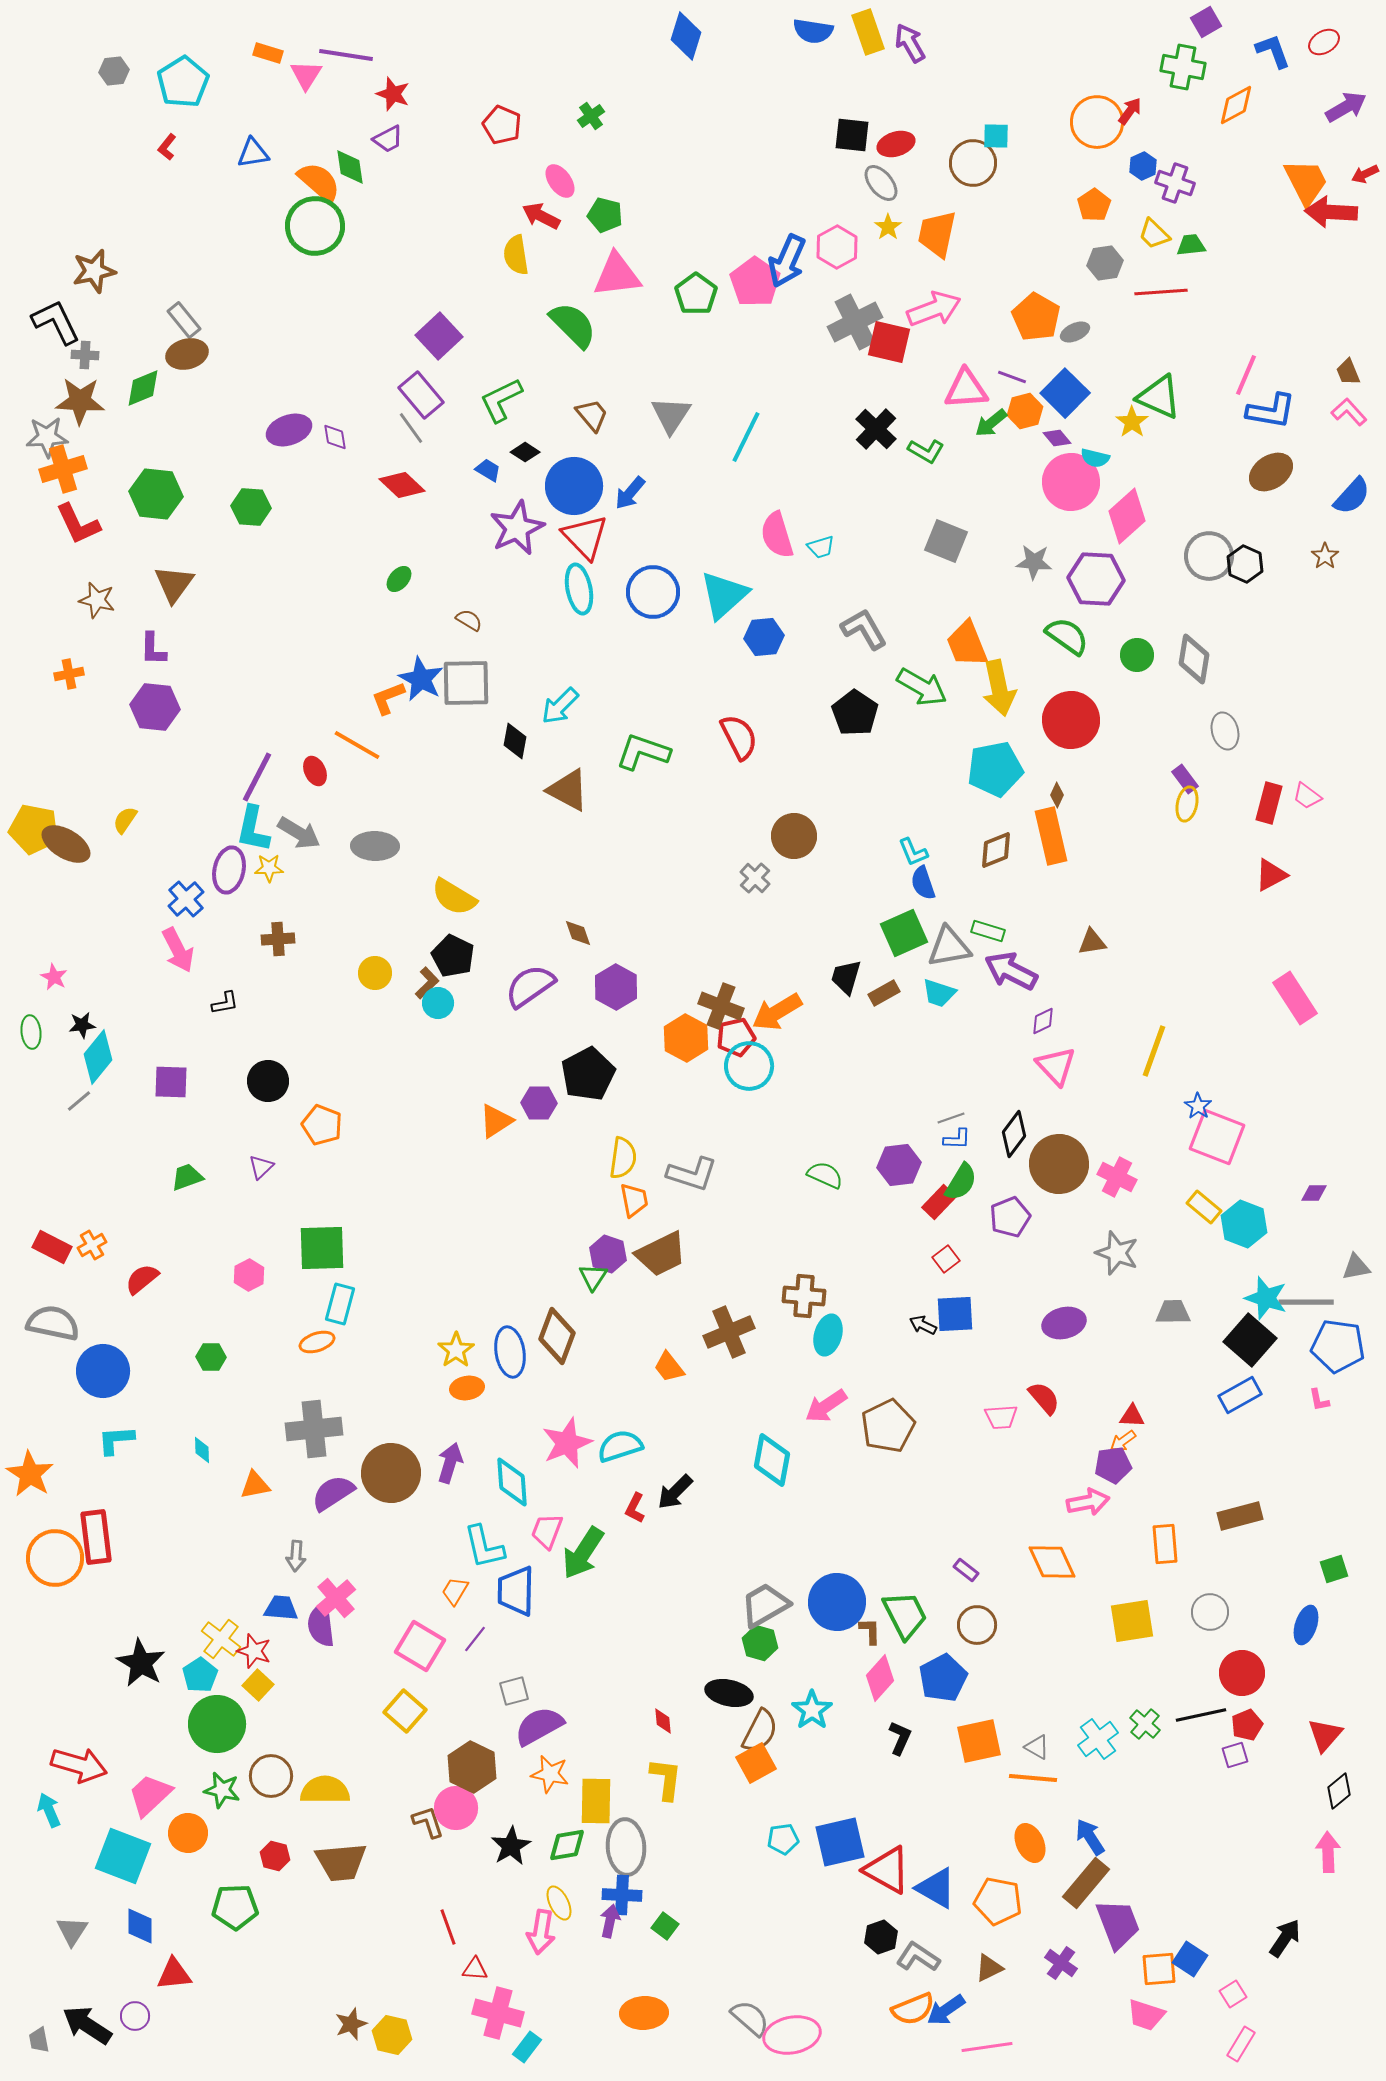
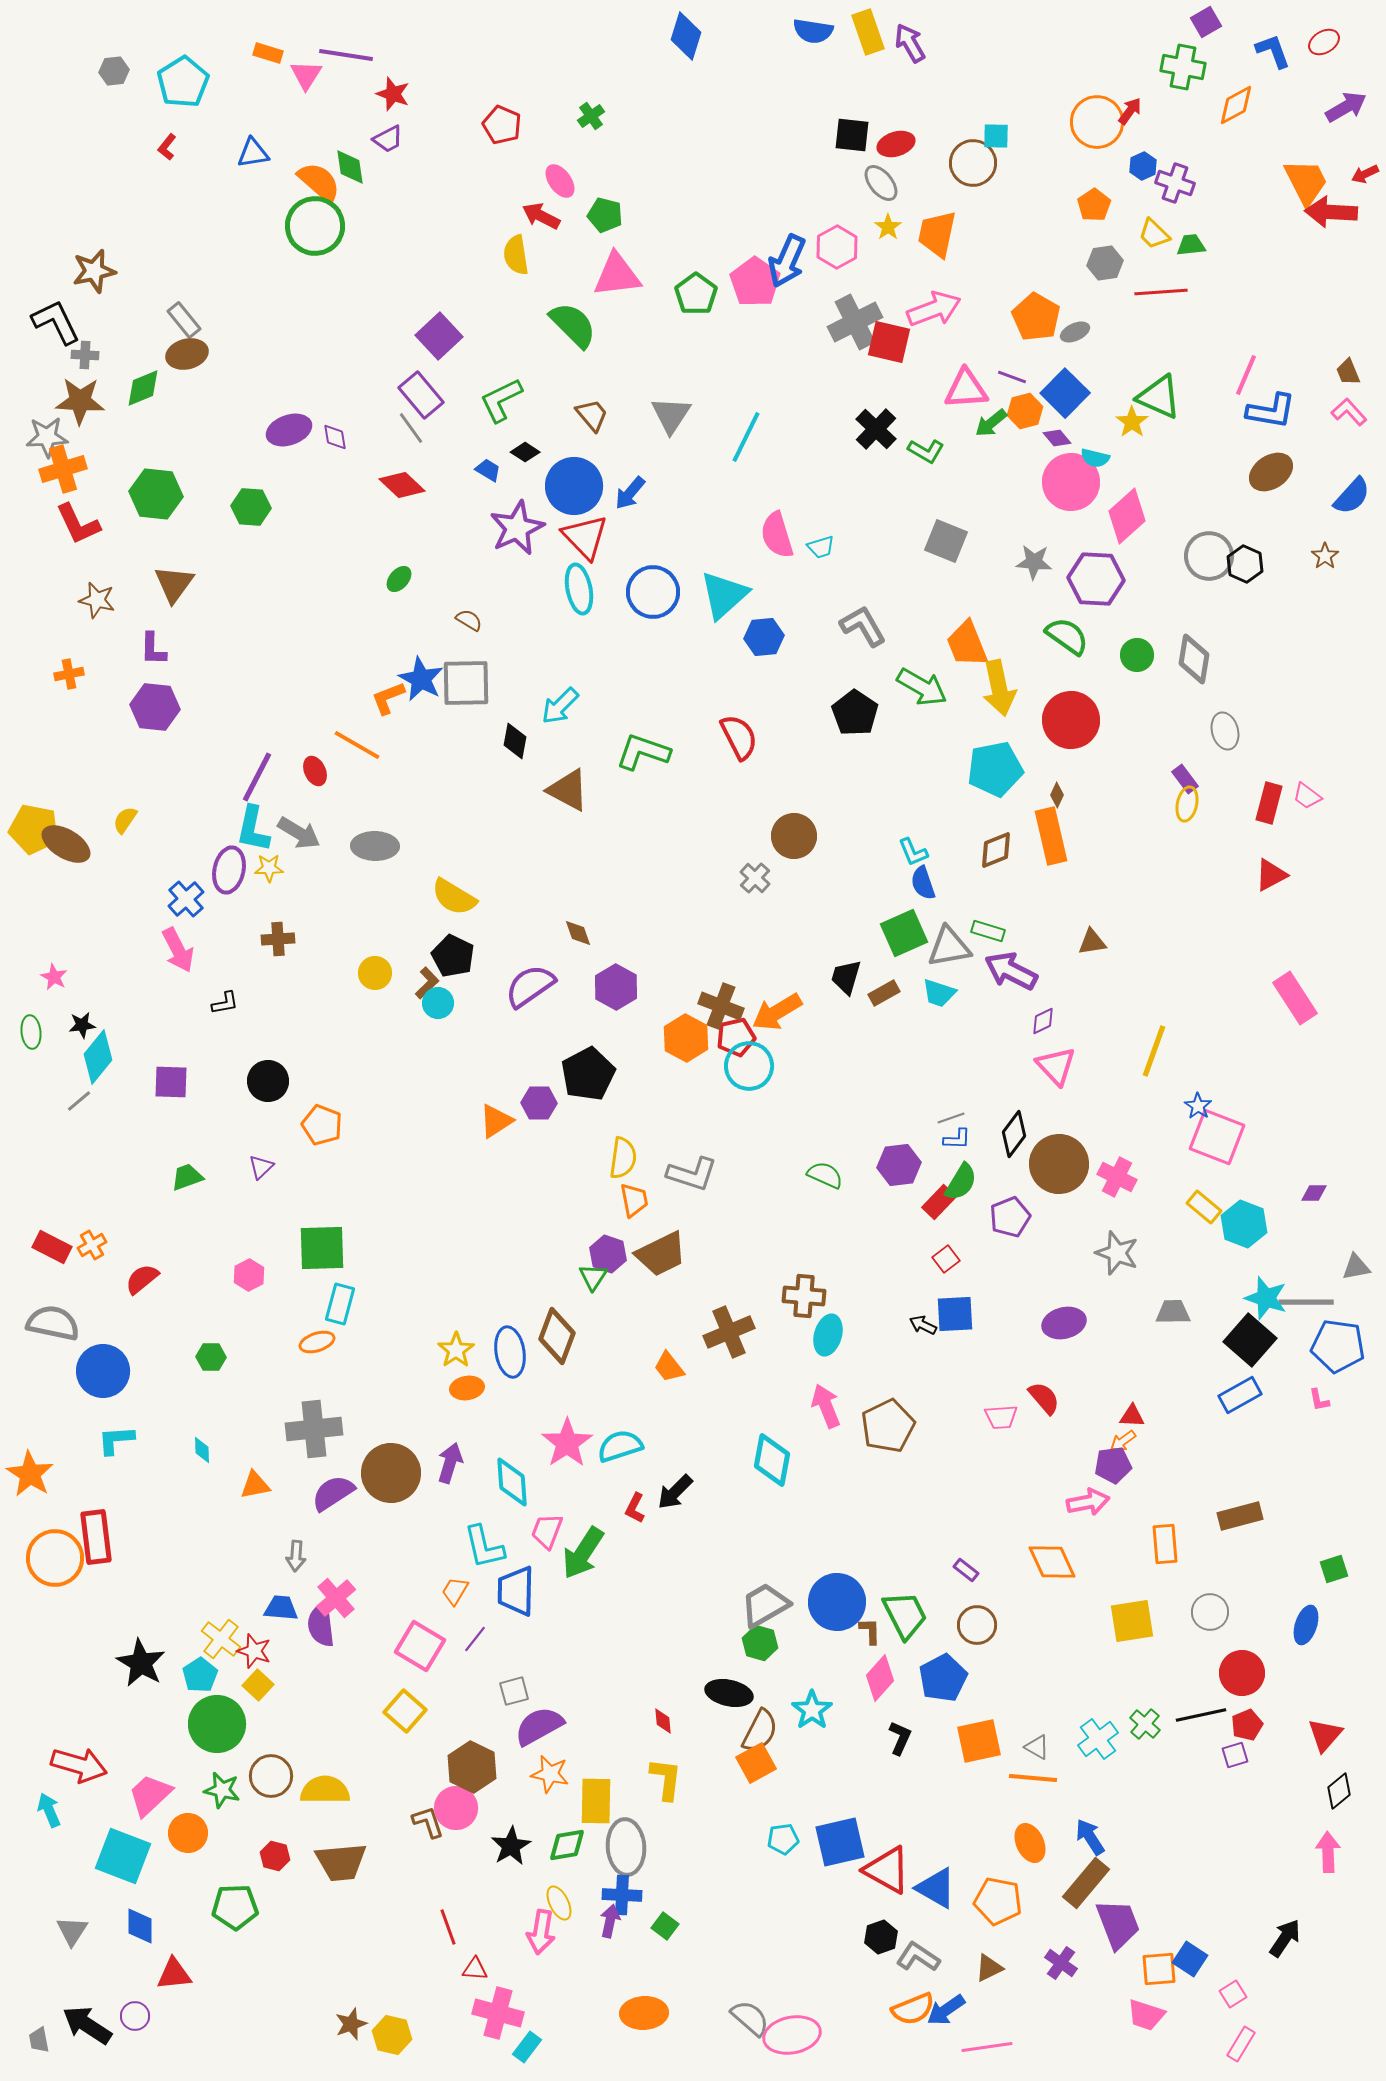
gray L-shape at (864, 629): moved 1 px left, 3 px up
pink arrow at (826, 1406): rotated 102 degrees clockwise
pink star at (567, 1443): rotated 12 degrees counterclockwise
